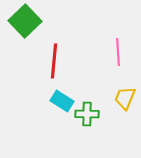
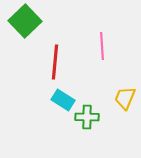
pink line: moved 16 px left, 6 px up
red line: moved 1 px right, 1 px down
cyan rectangle: moved 1 px right, 1 px up
green cross: moved 3 px down
